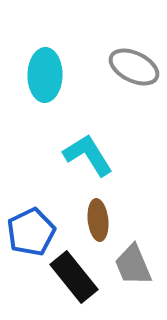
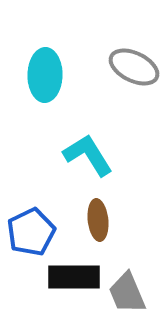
gray trapezoid: moved 6 px left, 28 px down
black rectangle: rotated 51 degrees counterclockwise
